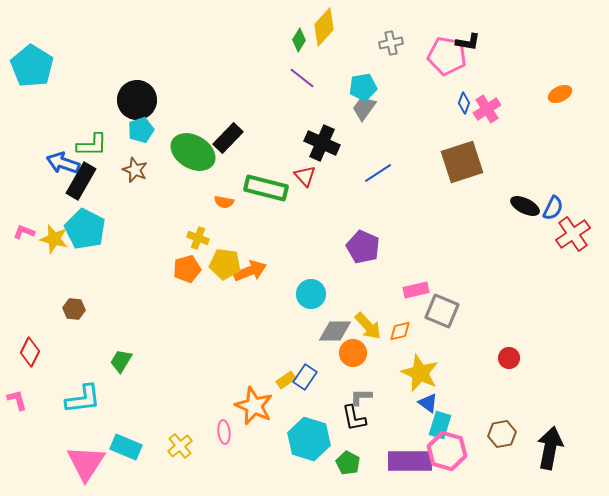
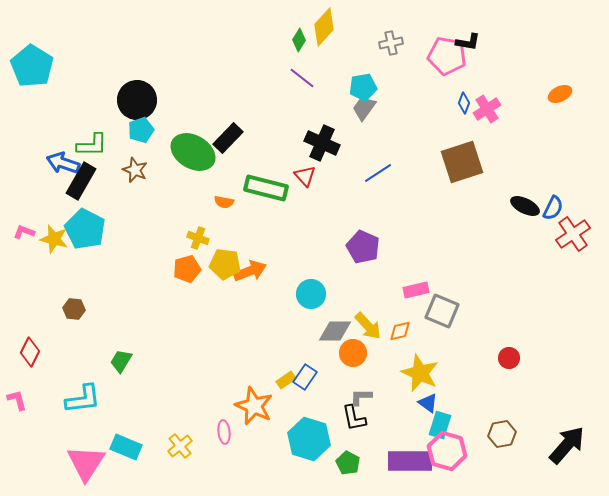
black arrow at (550, 448): moved 17 px right, 3 px up; rotated 30 degrees clockwise
